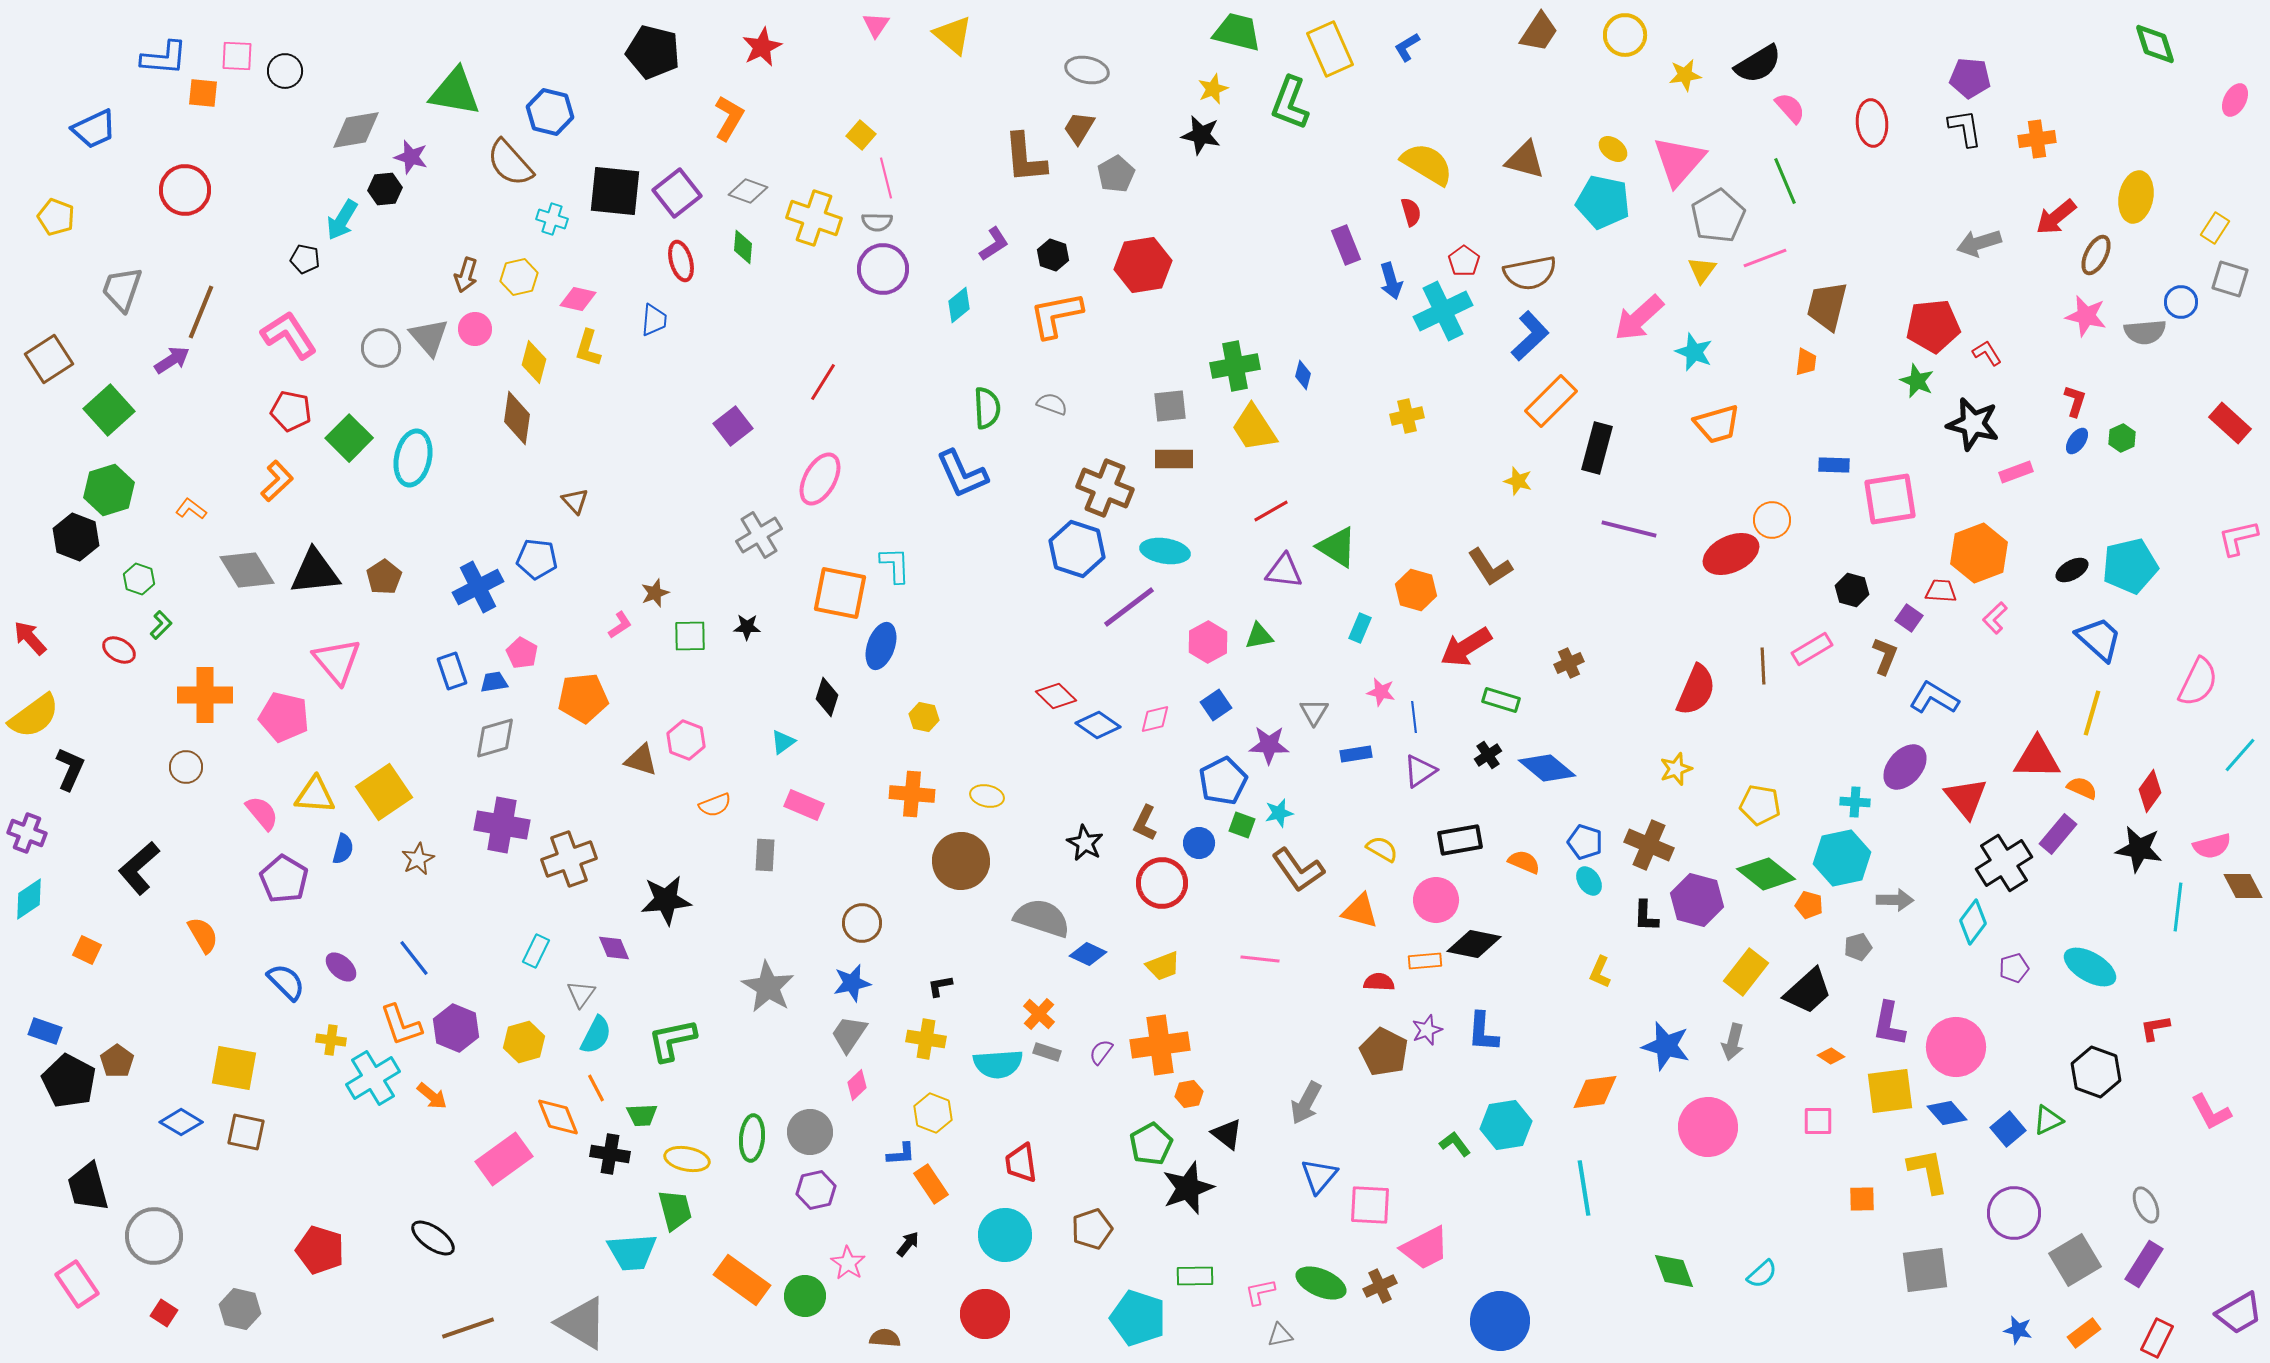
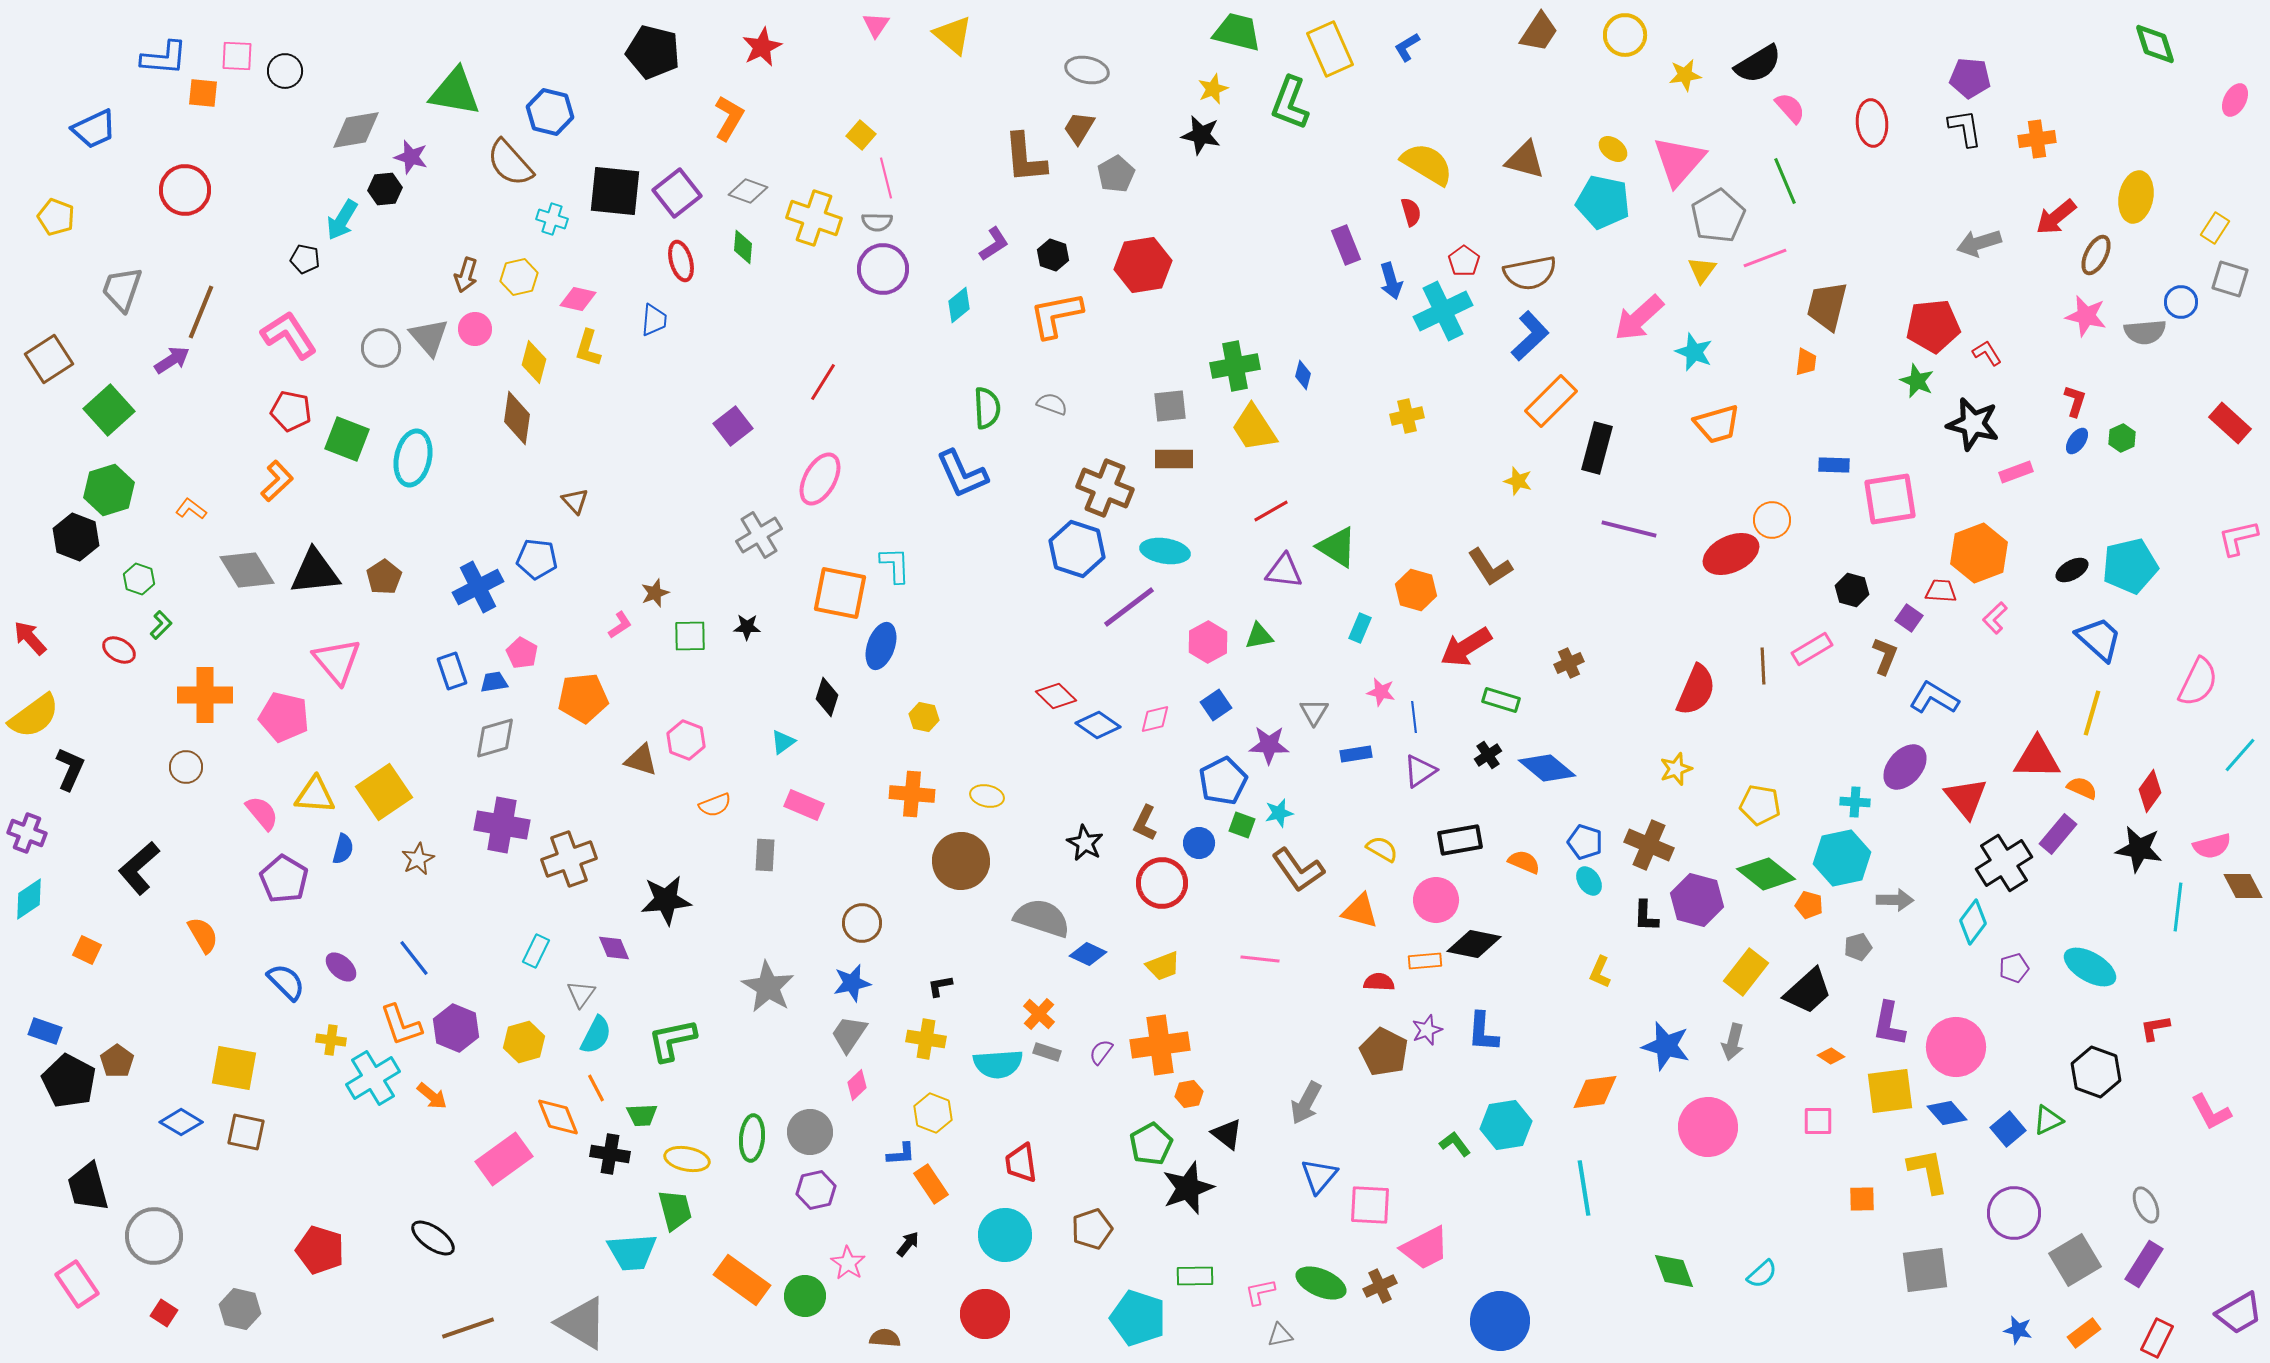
green square at (349, 438): moved 2 px left, 1 px down; rotated 24 degrees counterclockwise
